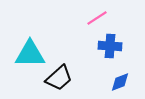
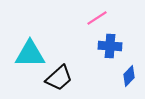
blue diamond: moved 9 px right, 6 px up; rotated 25 degrees counterclockwise
